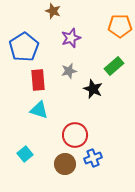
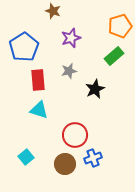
orange pentagon: rotated 15 degrees counterclockwise
green rectangle: moved 10 px up
black star: moved 2 px right; rotated 24 degrees clockwise
cyan square: moved 1 px right, 3 px down
